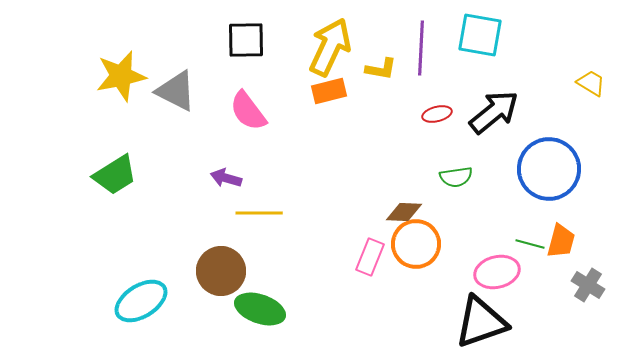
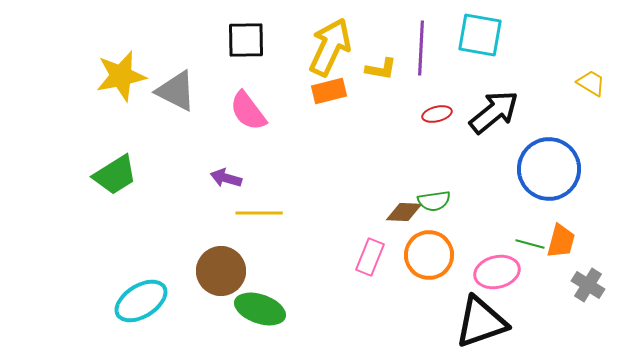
green semicircle: moved 22 px left, 24 px down
orange circle: moved 13 px right, 11 px down
